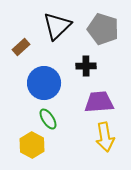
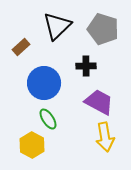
purple trapezoid: rotated 32 degrees clockwise
